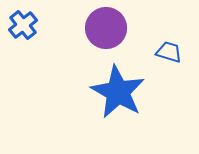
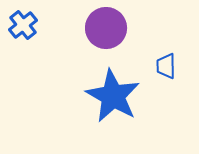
blue trapezoid: moved 3 px left, 14 px down; rotated 108 degrees counterclockwise
blue star: moved 5 px left, 4 px down
